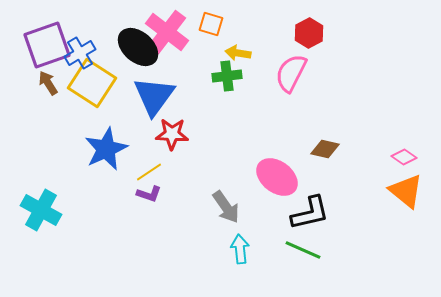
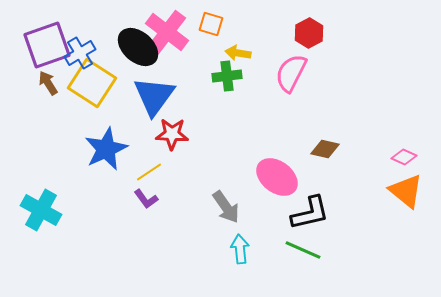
pink diamond: rotated 10 degrees counterclockwise
purple L-shape: moved 3 px left, 5 px down; rotated 35 degrees clockwise
